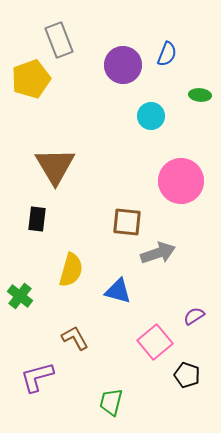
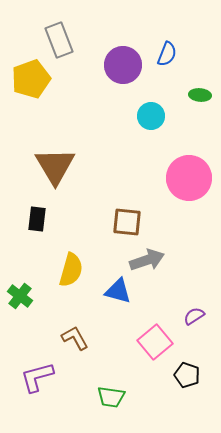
pink circle: moved 8 px right, 3 px up
gray arrow: moved 11 px left, 7 px down
green trapezoid: moved 5 px up; rotated 96 degrees counterclockwise
